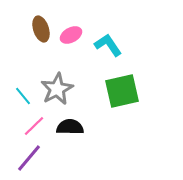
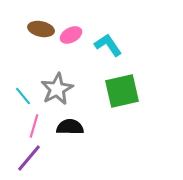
brown ellipse: rotated 60 degrees counterclockwise
pink line: rotated 30 degrees counterclockwise
